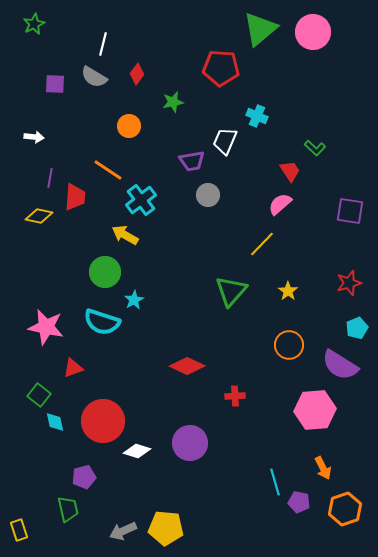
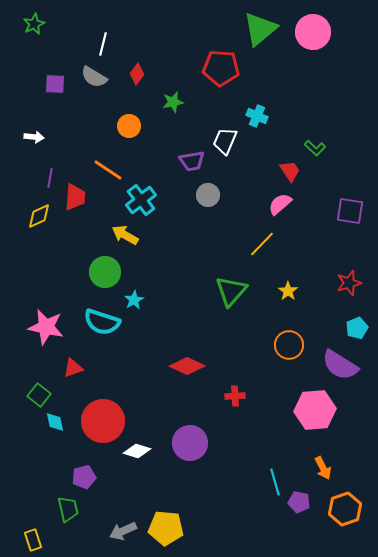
yellow diamond at (39, 216): rotated 36 degrees counterclockwise
yellow rectangle at (19, 530): moved 14 px right, 10 px down
